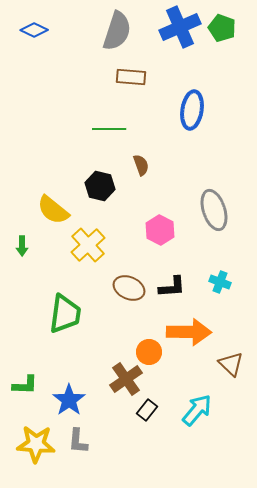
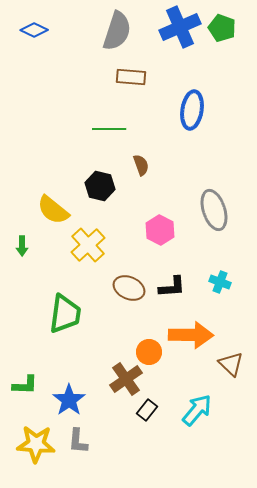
orange arrow: moved 2 px right, 3 px down
